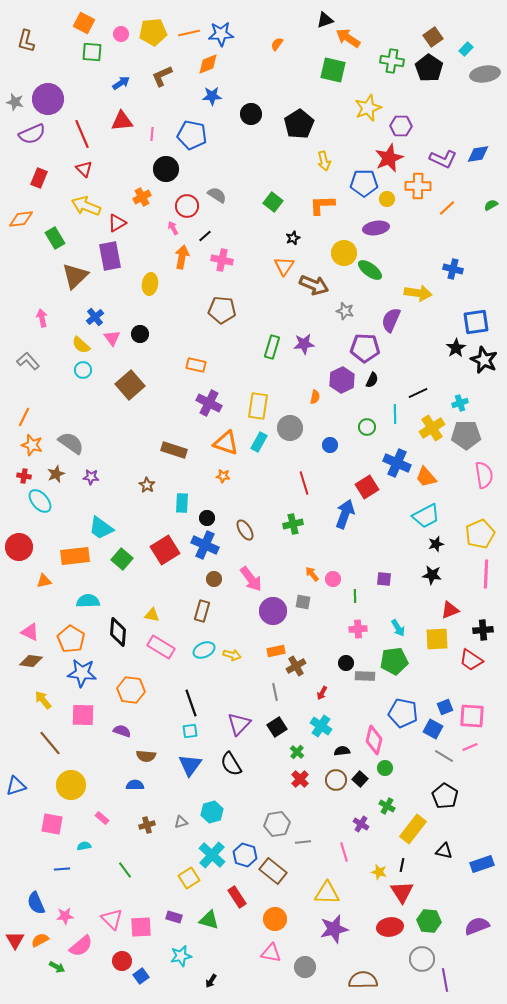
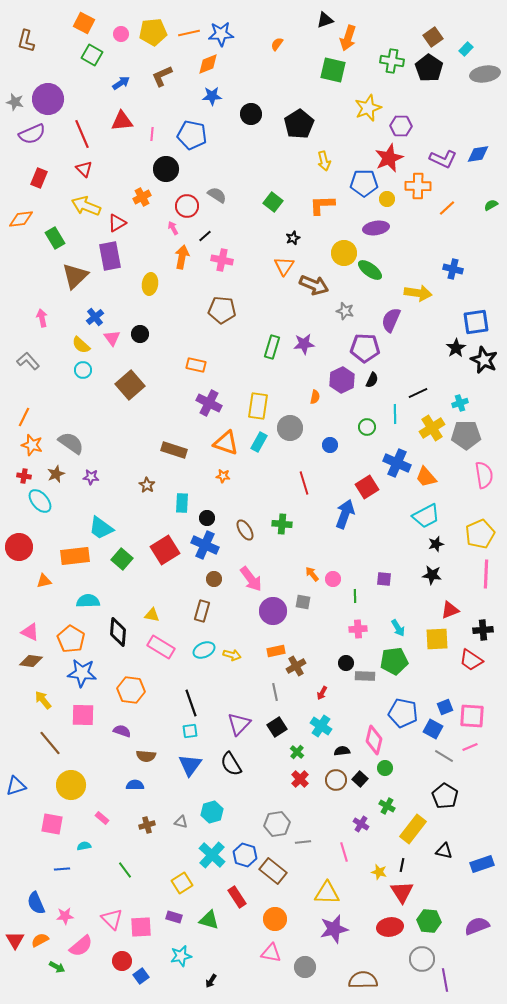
orange arrow at (348, 38): rotated 105 degrees counterclockwise
green square at (92, 52): moved 3 px down; rotated 25 degrees clockwise
green cross at (293, 524): moved 11 px left; rotated 18 degrees clockwise
gray triangle at (181, 822): rotated 32 degrees clockwise
yellow square at (189, 878): moved 7 px left, 5 px down
